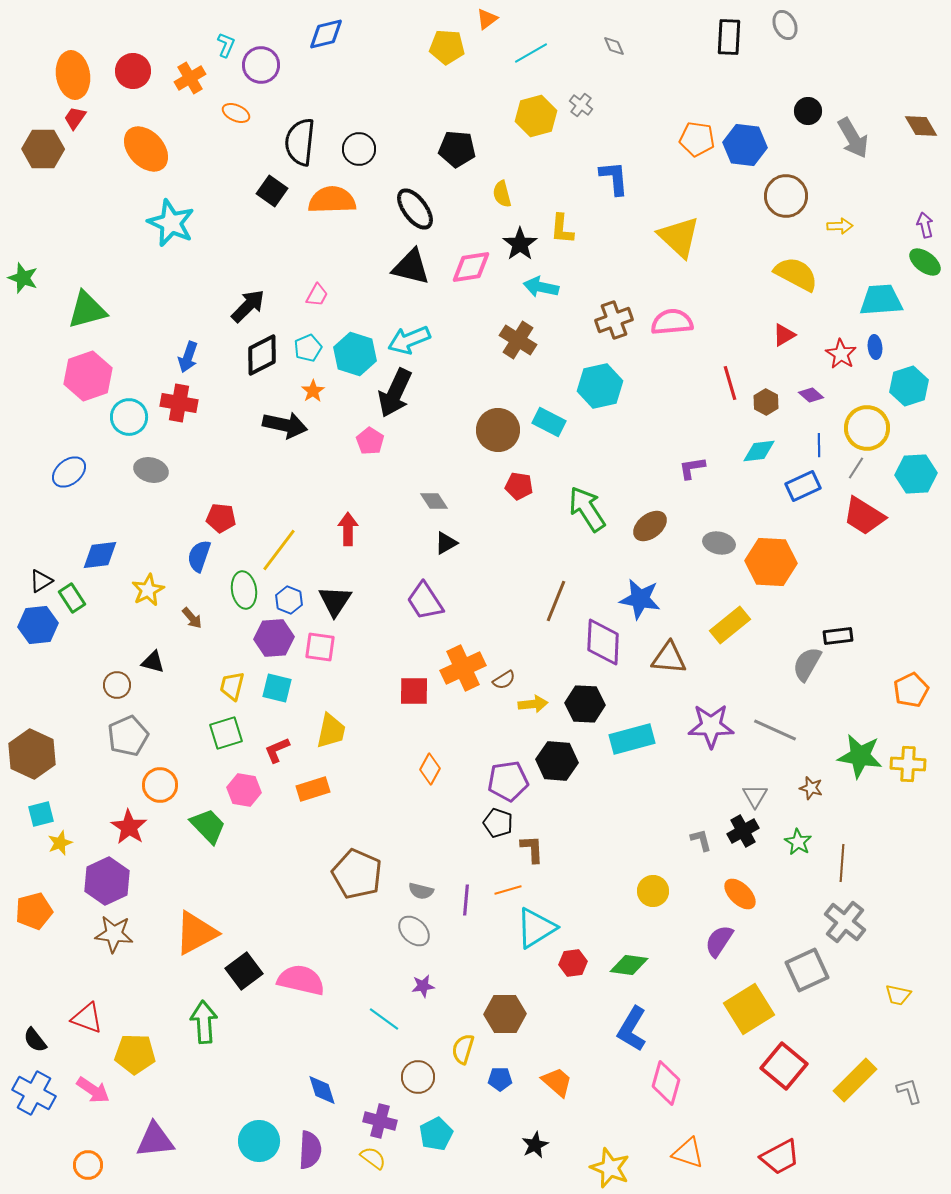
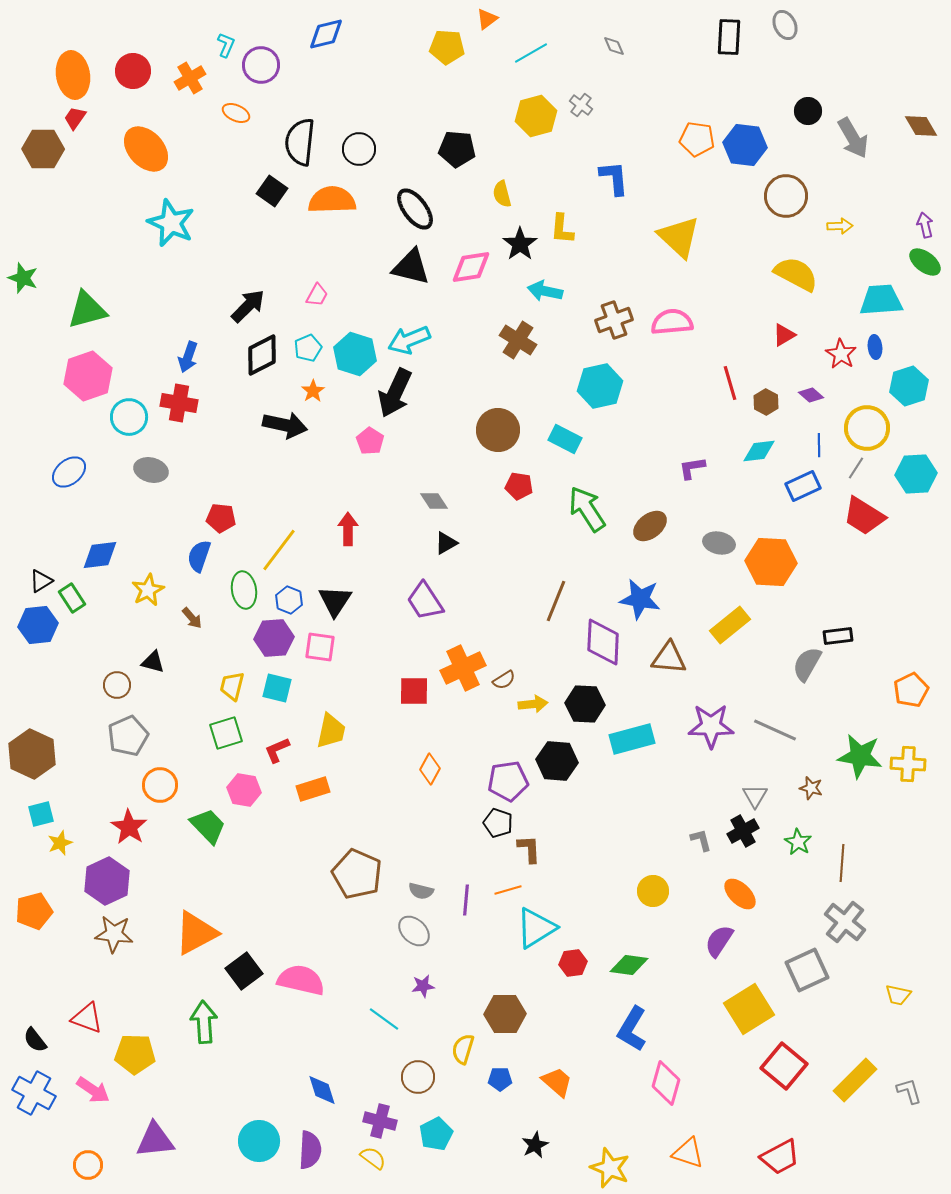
cyan arrow at (541, 287): moved 4 px right, 4 px down
cyan rectangle at (549, 422): moved 16 px right, 17 px down
brown L-shape at (532, 849): moved 3 px left
